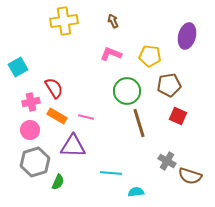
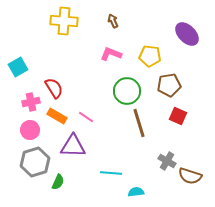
yellow cross: rotated 12 degrees clockwise
purple ellipse: moved 2 px up; rotated 60 degrees counterclockwise
pink line: rotated 21 degrees clockwise
